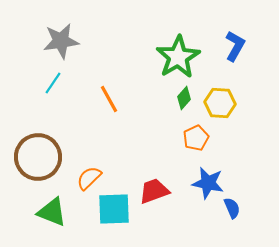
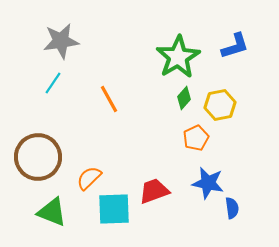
blue L-shape: rotated 44 degrees clockwise
yellow hexagon: moved 2 px down; rotated 16 degrees counterclockwise
blue semicircle: rotated 15 degrees clockwise
